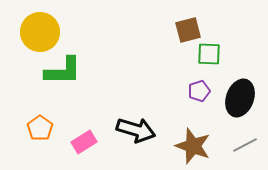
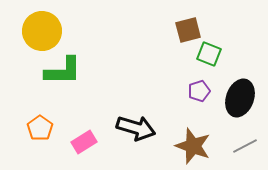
yellow circle: moved 2 px right, 1 px up
green square: rotated 20 degrees clockwise
black arrow: moved 2 px up
gray line: moved 1 px down
